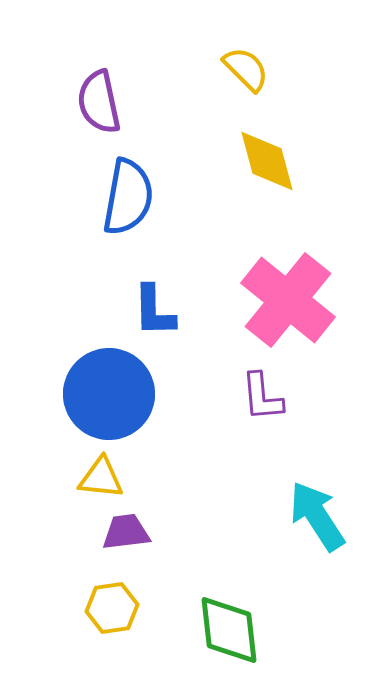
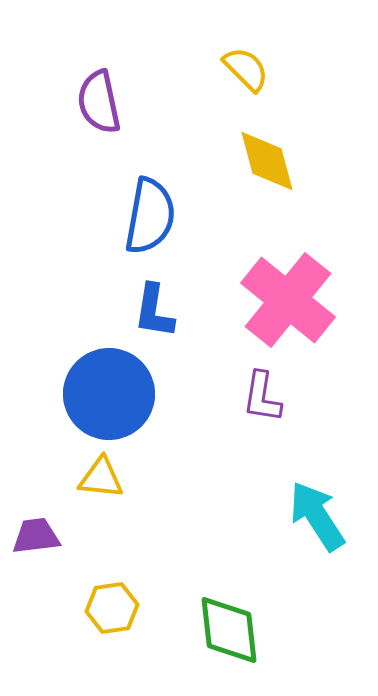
blue semicircle: moved 22 px right, 19 px down
blue L-shape: rotated 10 degrees clockwise
purple L-shape: rotated 14 degrees clockwise
purple trapezoid: moved 90 px left, 4 px down
